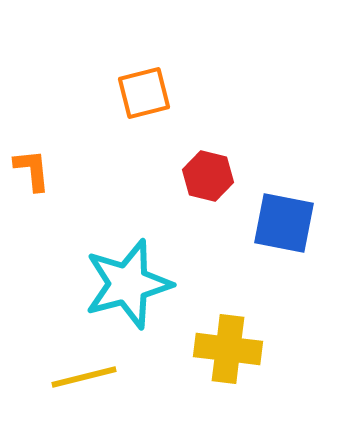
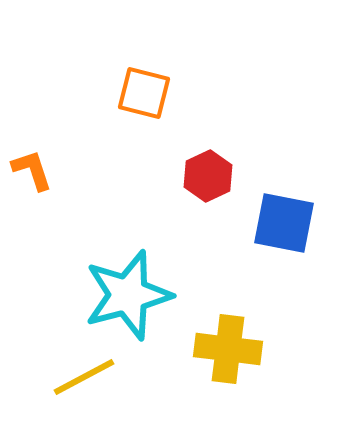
orange square: rotated 28 degrees clockwise
orange L-shape: rotated 12 degrees counterclockwise
red hexagon: rotated 21 degrees clockwise
cyan star: moved 11 px down
yellow line: rotated 14 degrees counterclockwise
